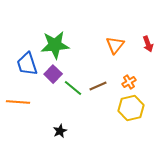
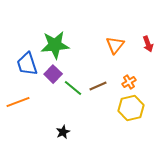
orange line: rotated 25 degrees counterclockwise
black star: moved 3 px right, 1 px down
